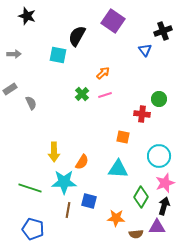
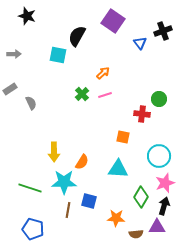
blue triangle: moved 5 px left, 7 px up
